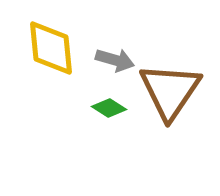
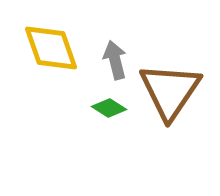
yellow diamond: rotated 14 degrees counterclockwise
gray arrow: rotated 120 degrees counterclockwise
